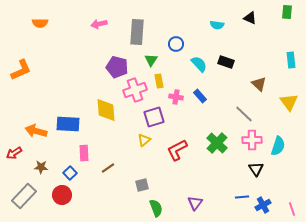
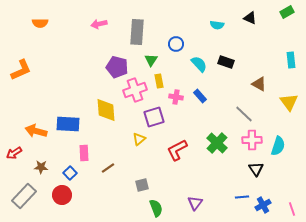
green rectangle at (287, 12): rotated 56 degrees clockwise
brown triangle at (259, 84): rotated 14 degrees counterclockwise
yellow triangle at (144, 140): moved 5 px left, 1 px up
